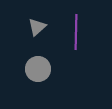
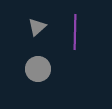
purple line: moved 1 px left
